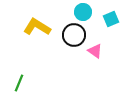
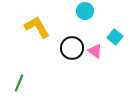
cyan circle: moved 2 px right, 1 px up
cyan square: moved 4 px right, 18 px down; rotated 28 degrees counterclockwise
yellow L-shape: rotated 28 degrees clockwise
black circle: moved 2 px left, 13 px down
